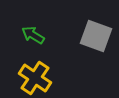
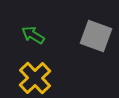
yellow cross: rotated 12 degrees clockwise
